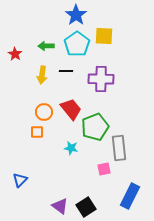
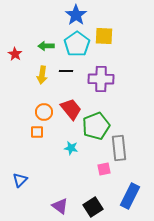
green pentagon: moved 1 px right, 1 px up
black square: moved 7 px right
